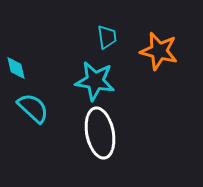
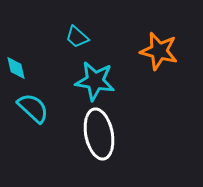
cyan trapezoid: moved 30 px left; rotated 140 degrees clockwise
white ellipse: moved 1 px left, 1 px down
